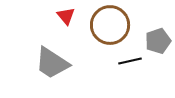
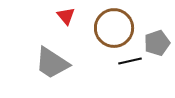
brown circle: moved 4 px right, 3 px down
gray pentagon: moved 1 px left, 2 px down
